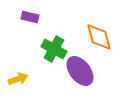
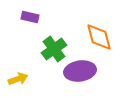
green cross: rotated 25 degrees clockwise
purple ellipse: rotated 60 degrees counterclockwise
